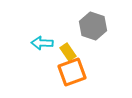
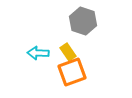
gray hexagon: moved 10 px left, 5 px up
cyan arrow: moved 4 px left, 10 px down
